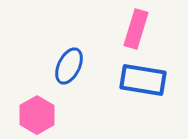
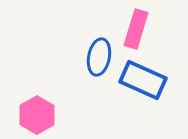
blue ellipse: moved 30 px right, 9 px up; rotated 15 degrees counterclockwise
blue rectangle: rotated 15 degrees clockwise
